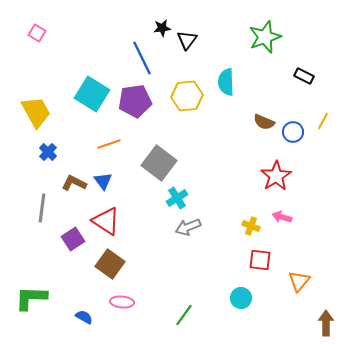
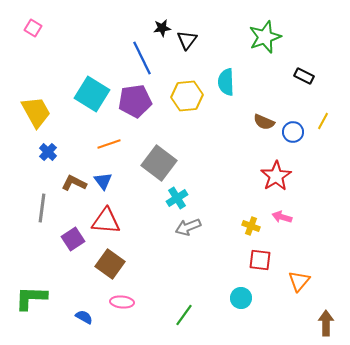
pink square: moved 4 px left, 5 px up
red triangle: rotated 28 degrees counterclockwise
